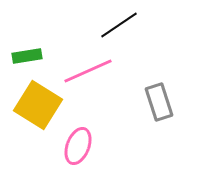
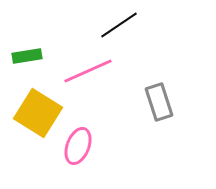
yellow square: moved 8 px down
